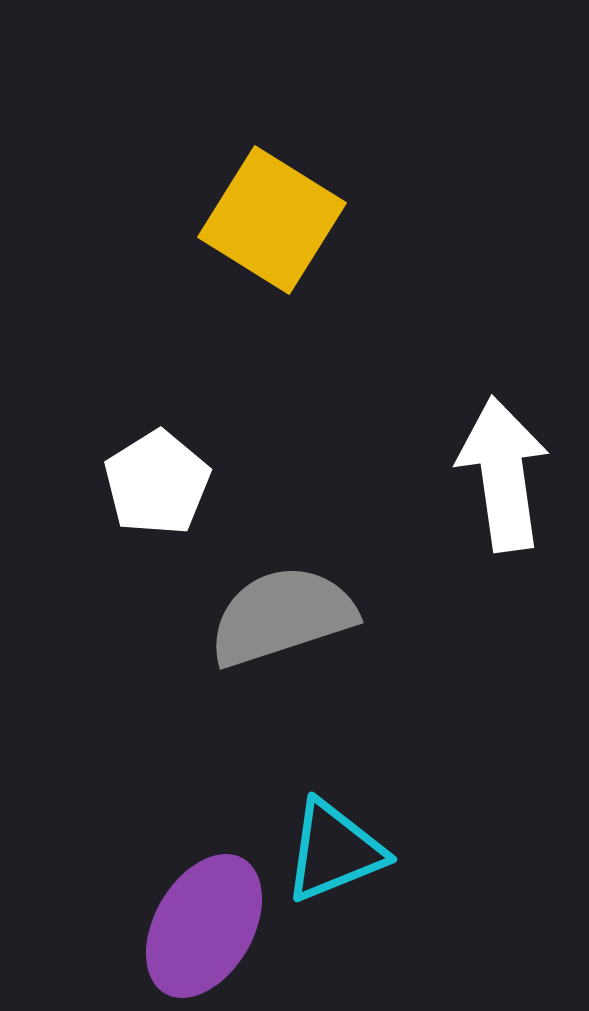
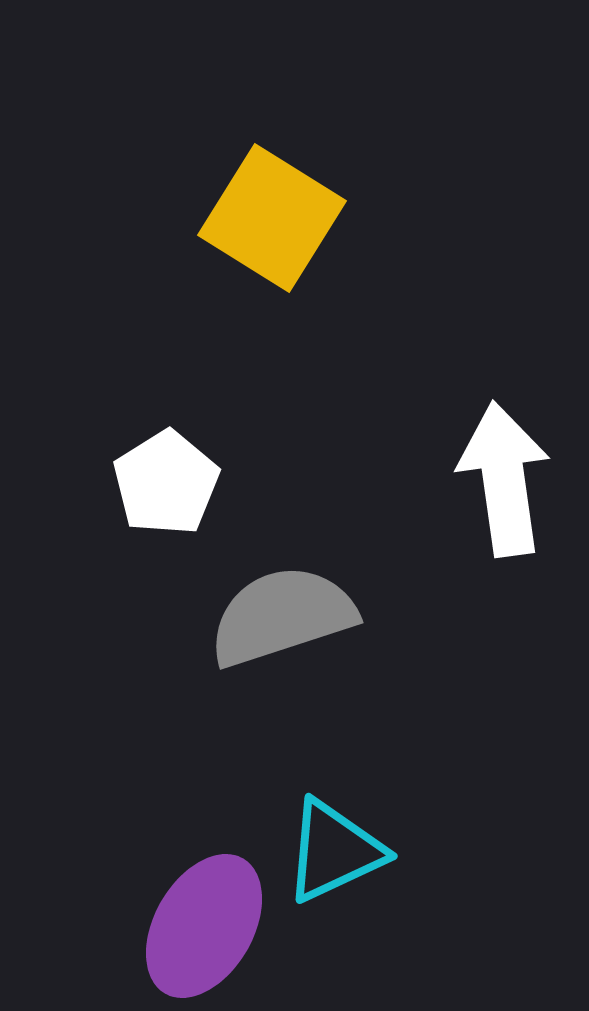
yellow square: moved 2 px up
white arrow: moved 1 px right, 5 px down
white pentagon: moved 9 px right
cyan triangle: rotated 3 degrees counterclockwise
